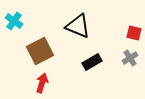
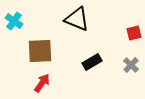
black triangle: moved 1 px left, 7 px up
red square: rotated 28 degrees counterclockwise
brown square: rotated 24 degrees clockwise
gray cross: moved 1 px right, 7 px down; rotated 14 degrees counterclockwise
red arrow: rotated 18 degrees clockwise
